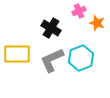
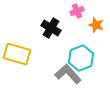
pink cross: moved 2 px left
orange star: moved 1 px left, 2 px down
yellow rectangle: rotated 16 degrees clockwise
gray L-shape: moved 16 px right, 14 px down; rotated 72 degrees clockwise
